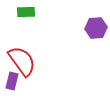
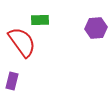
green rectangle: moved 14 px right, 8 px down
red semicircle: moved 19 px up
